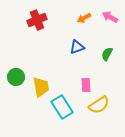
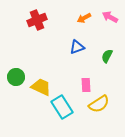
green semicircle: moved 2 px down
yellow trapezoid: rotated 55 degrees counterclockwise
yellow semicircle: moved 1 px up
